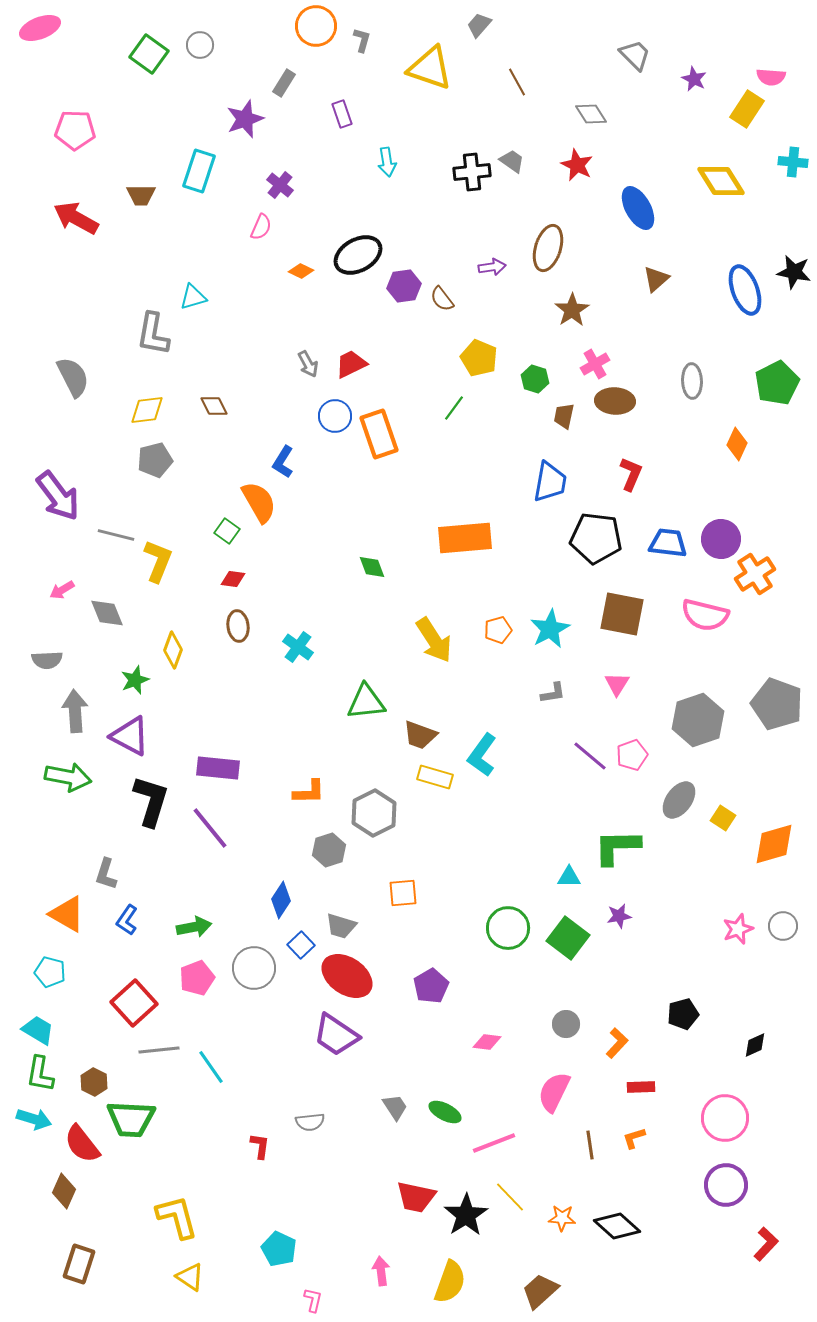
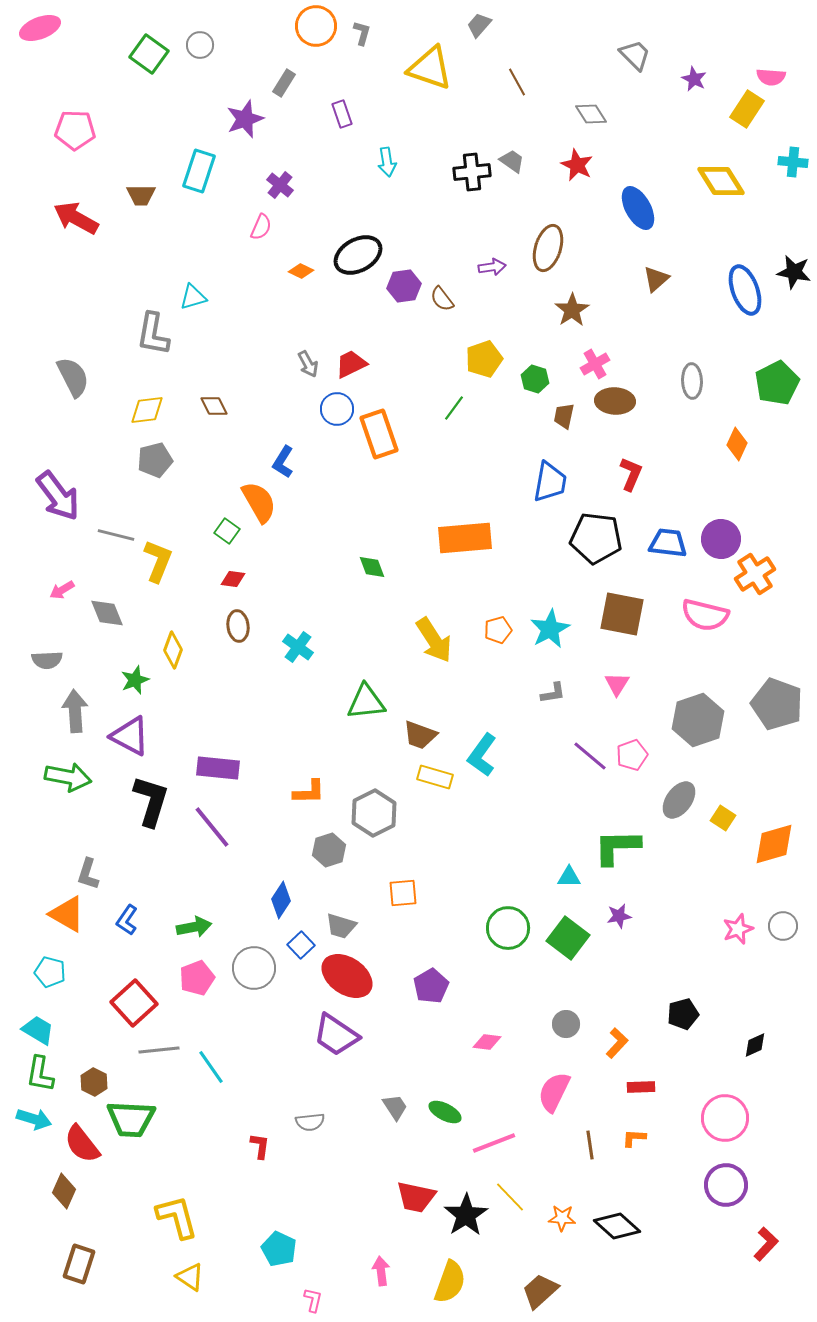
gray L-shape at (362, 40): moved 7 px up
yellow pentagon at (479, 358): moved 5 px right, 1 px down; rotated 30 degrees clockwise
blue circle at (335, 416): moved 2 px right, 7 px up
purple line at (210, 828): moved 2 px right, 1 px up
gray L-shape at (106, 874): moved 18 px left
orange L-shape at (634, 1138): rotated 20 degrees clockwise
